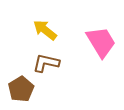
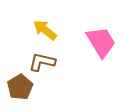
brown L-shape: moved 4 px left, 1 px up
brown pentagon: moved 1 px left, 2 px up
